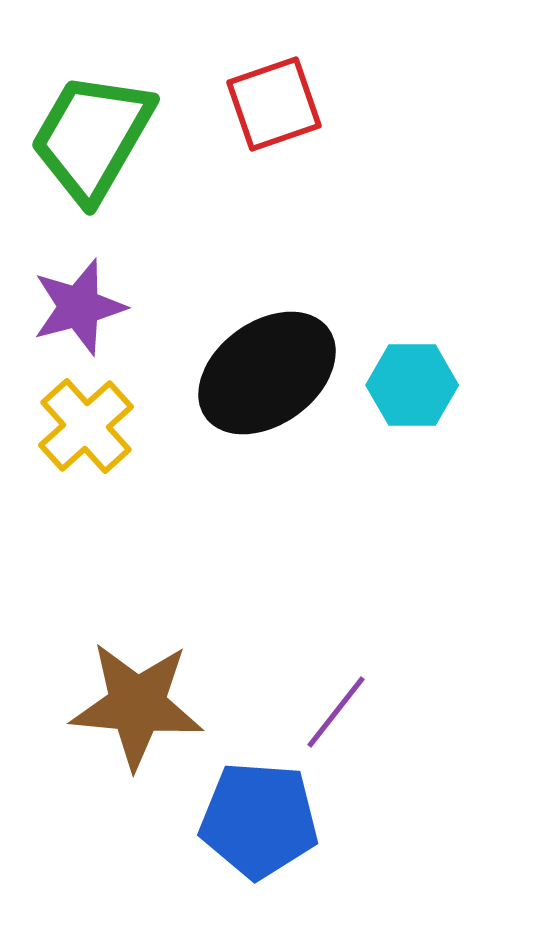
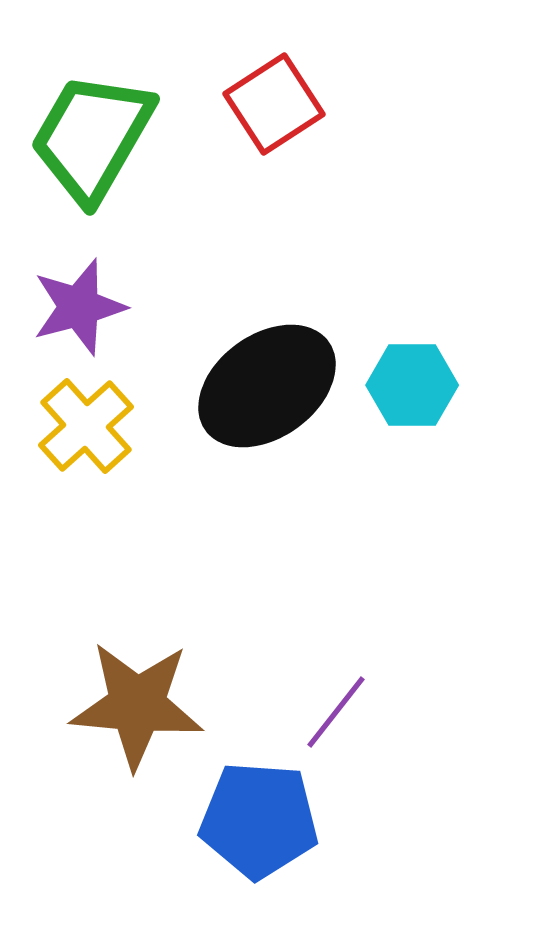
red square: rotated 14 degrees counterclockwise
black ellipse: moved 13 px down
